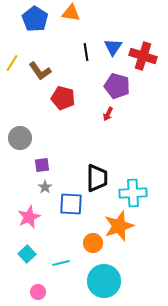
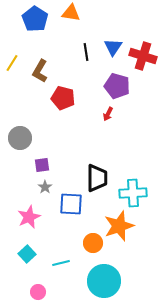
brown L-shape: rotated 65 degrees clockwise
